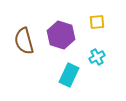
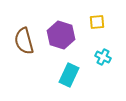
cyan cross: moved 6 px right; rotated 35 degrees counterclockwise
